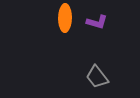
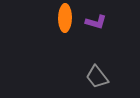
purple L-shape: moved 1 px left
